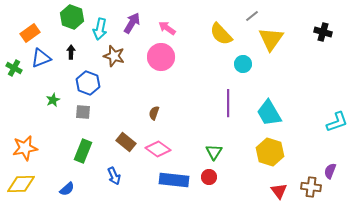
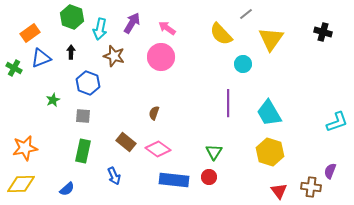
gray line: moved 6 px left, 2 px up
gray square: moved 4 px down
green rectangle: rotated 10 degrees counterclockwise
